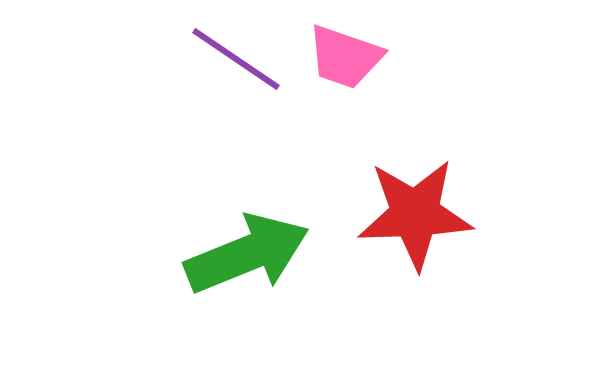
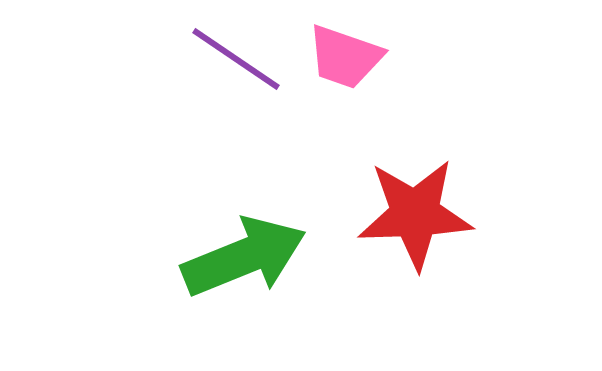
green arrow: moved 3 px left, 3 px down
